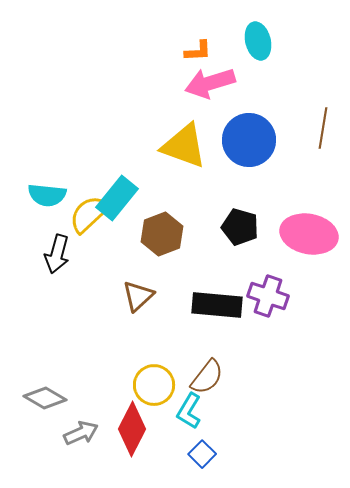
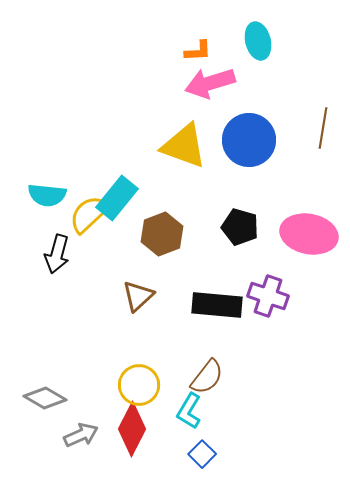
yellow circle: moved 15 px left
gray arrow: moved 2 px down
